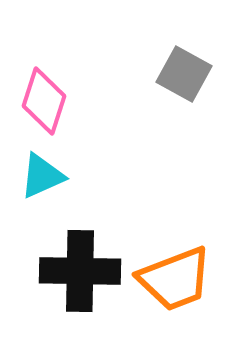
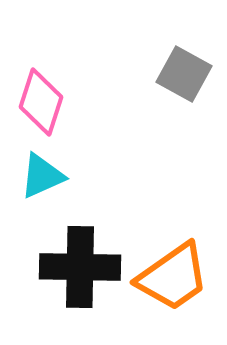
pink diamond: moved 3 px left, 1 px down
black cross: moved 4 px up
orange trapezoid: moved 2 px left, 2 px up; rotated 14 degrees counterclockwise
